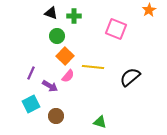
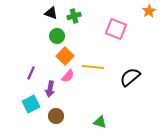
orange star: moved 1 px down
green cross: rotated 16 degrees counterclockwise
purple arrow: moved 3 px down; rotated 70 degrees clockwise
